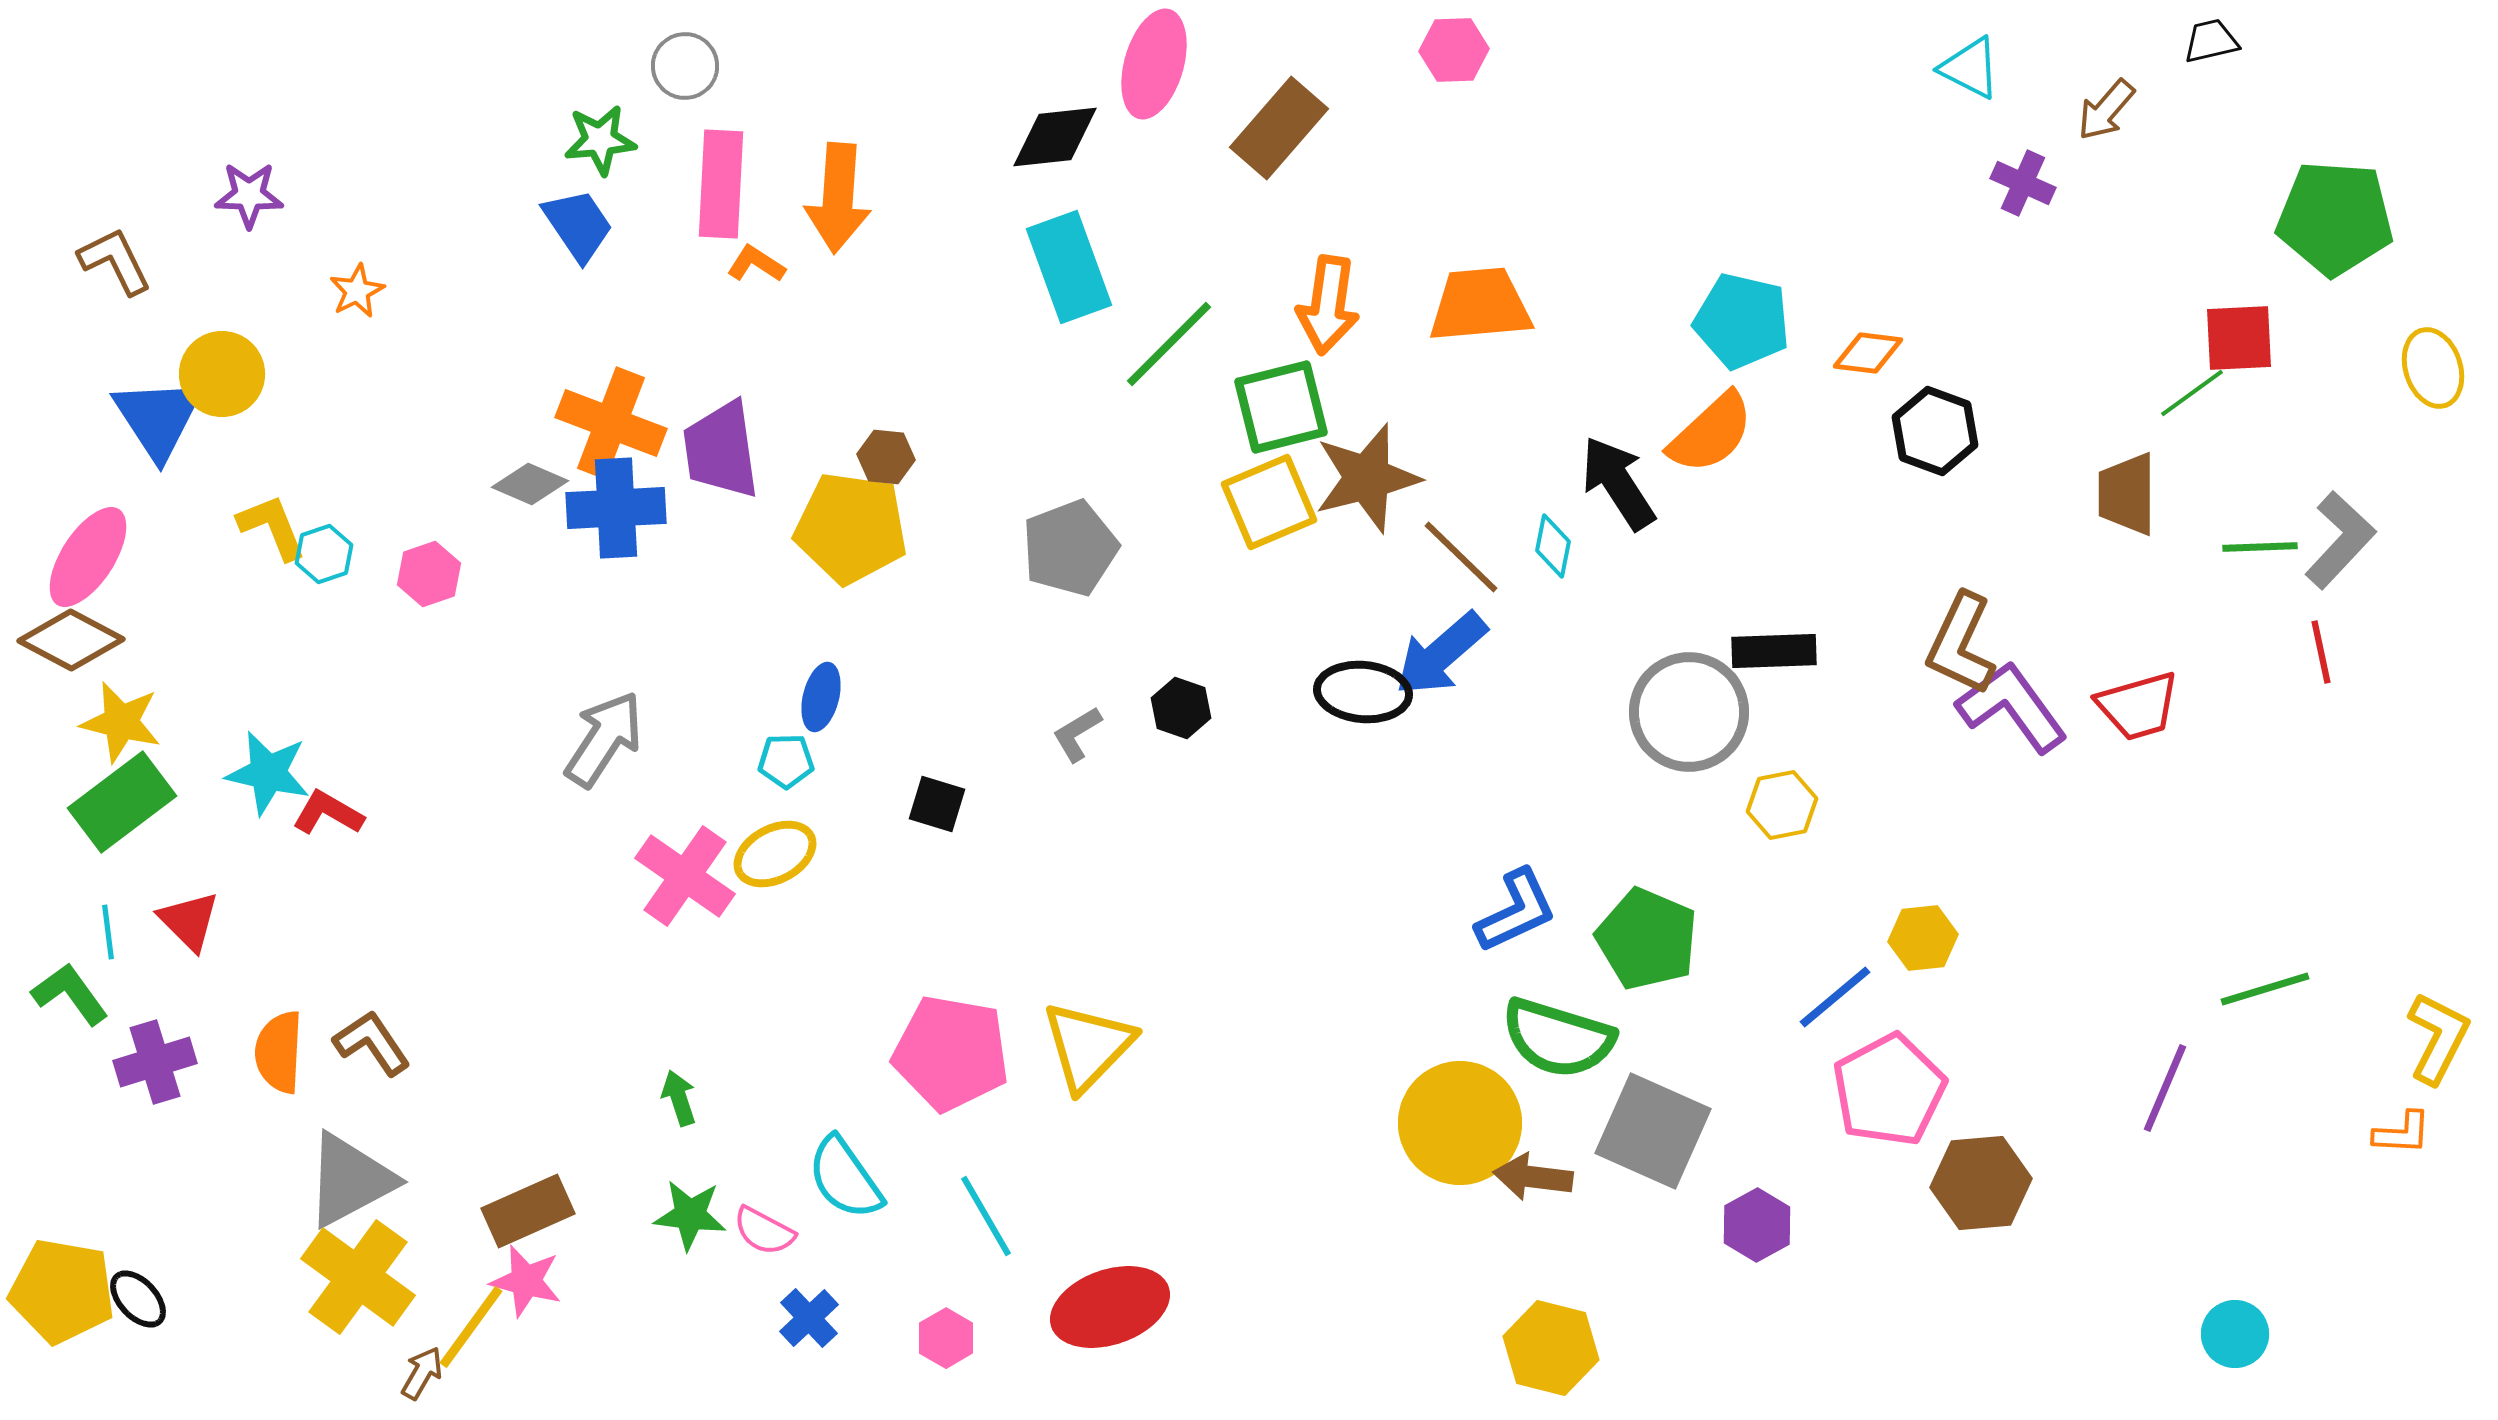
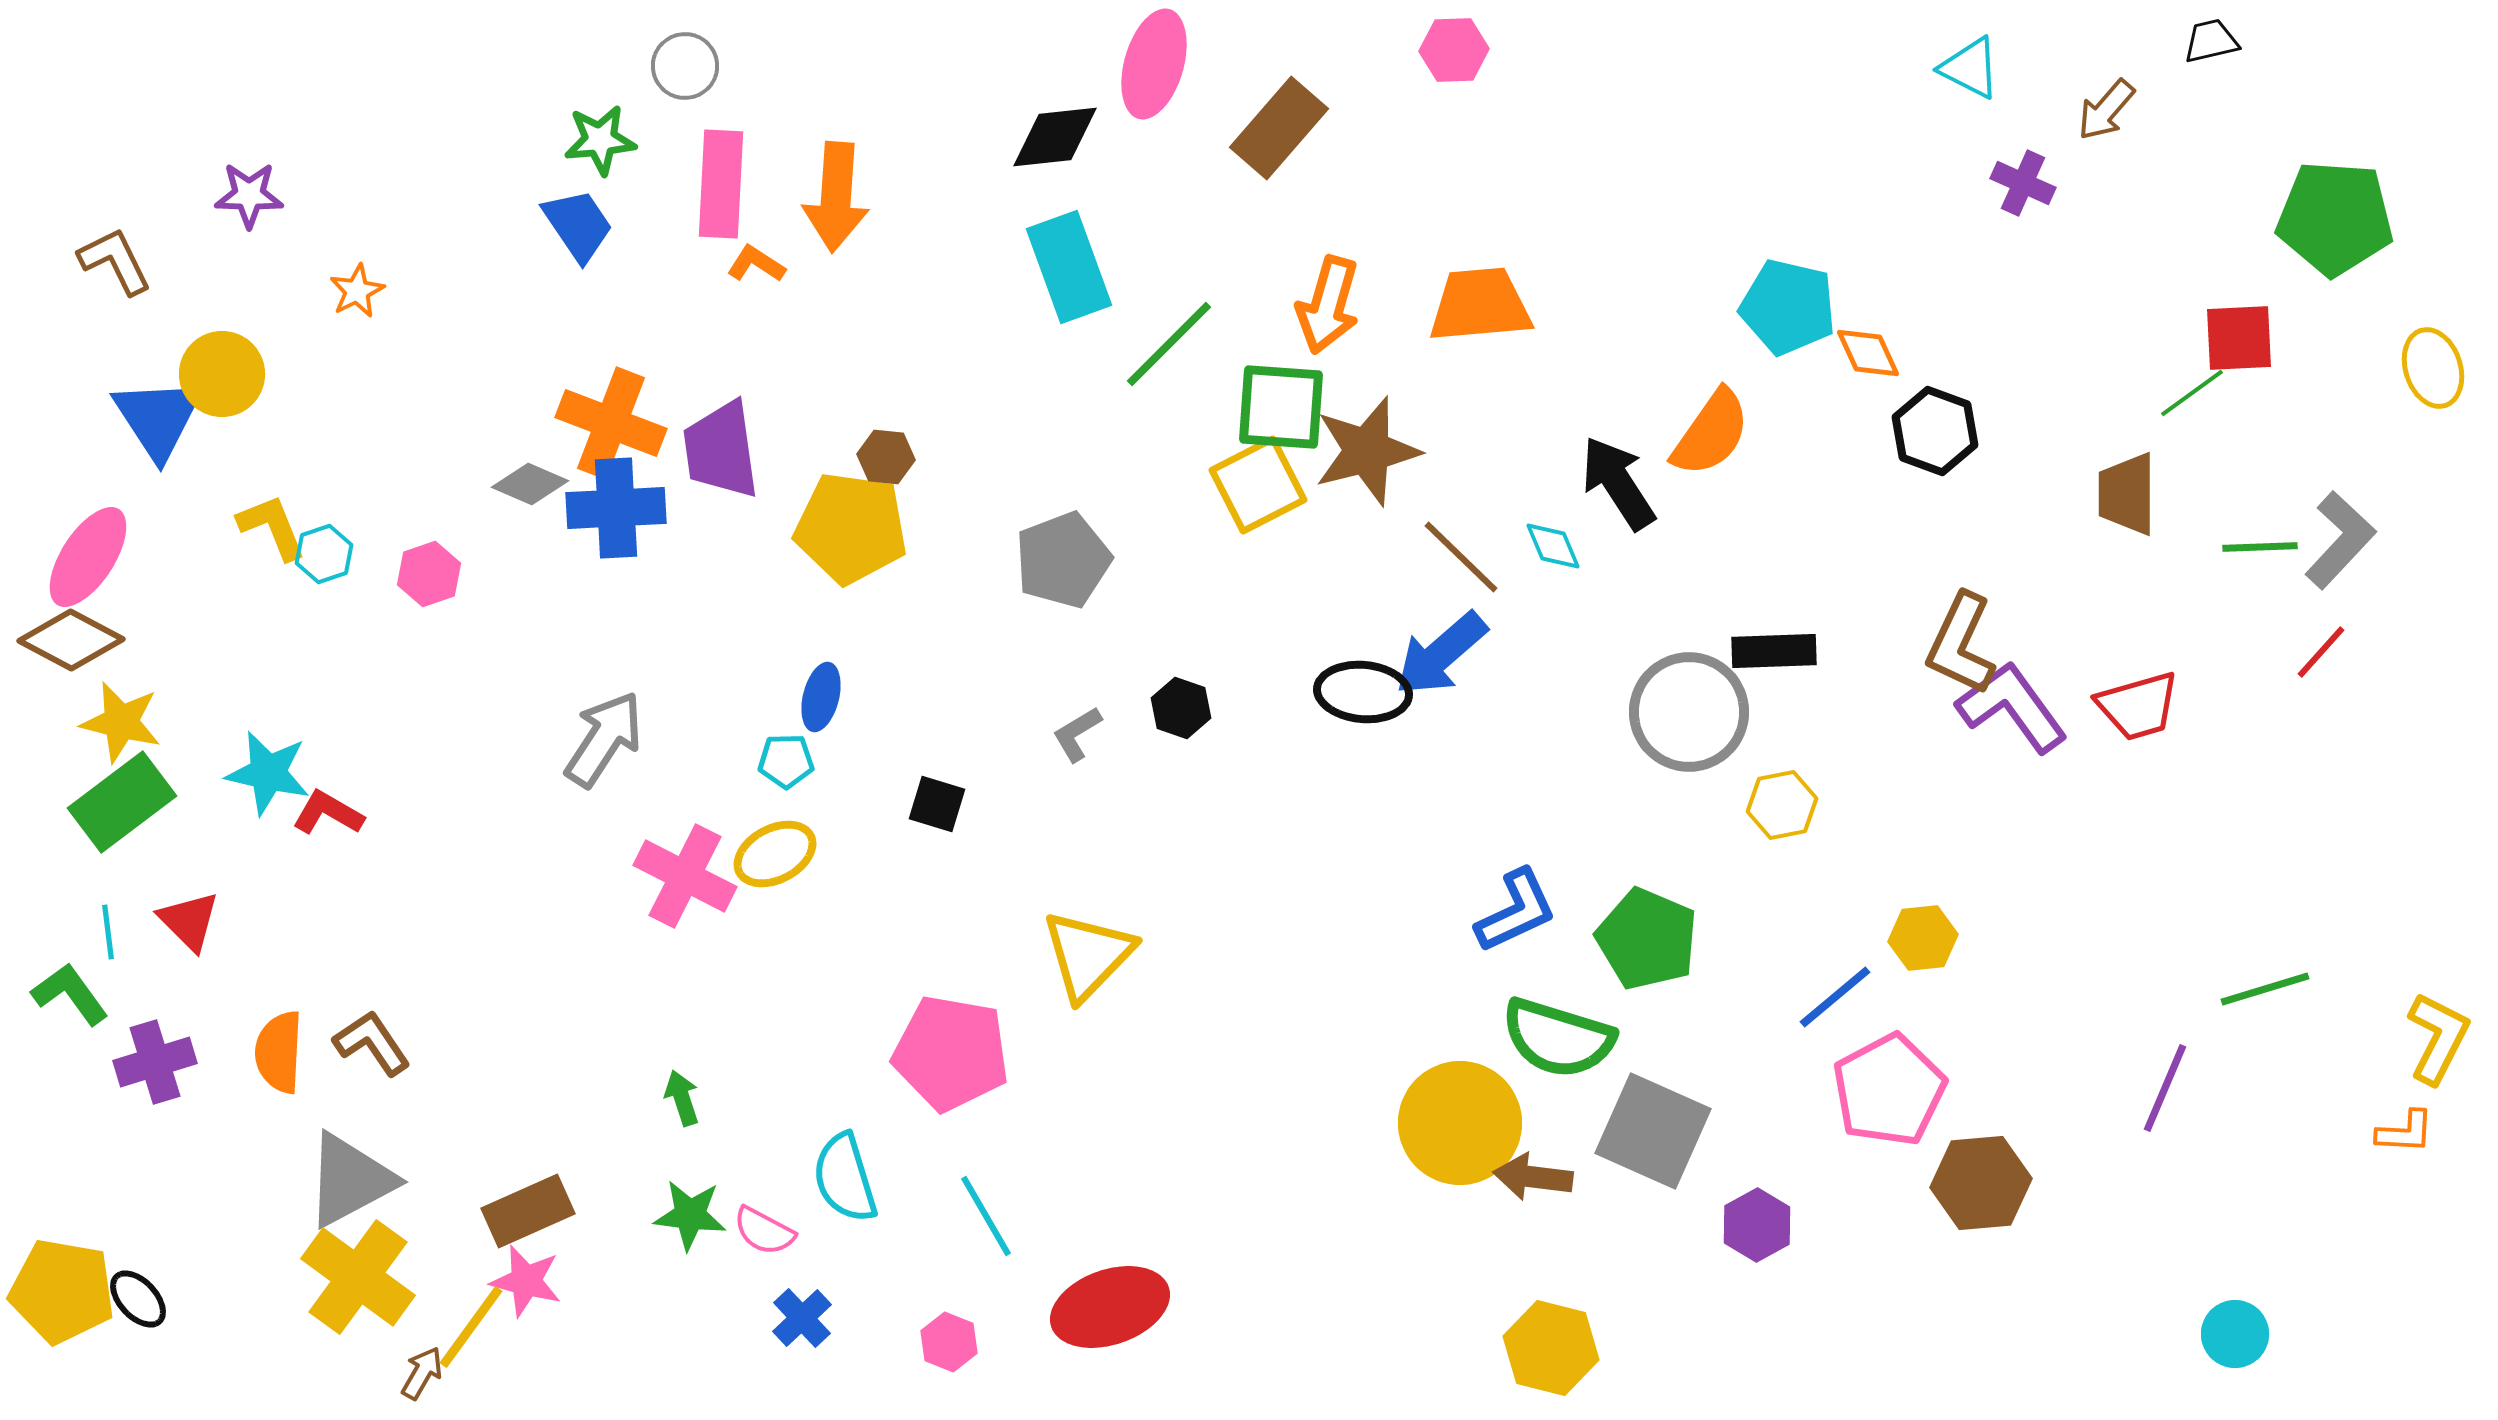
orange arrow at (838, 198): moved 2 px left, 1 px up
orange arrow at (1328, 305): rotated 8 degrees clockwise
cyan pentagon at (1742, 321): moved 46 px right, 14 px up
orange diamond at (1868, 353): rotated 58 degrees clockwise
green square at (1281, 407): rotated 18 degrees clockwise
orange semicircle at (1711, 433): rotated 12 degrees counterclockwise
brown star at (1367, 478): moved 27 px up
yellow square at (1269, 502): moved 11 px left, 17 px up; rotated 4 degrees counterclockwise
cyan diamond at (1553, 546): rotated 34 degrees counterclockwise
gray pentagon at (1070, 548): moved 7 px left, 12 px down
red line at (2321, 652): rotated 54 degrees clockwise
pink cross at (685, 876): rotated 8 degrees counterclockwise
yellow triangle at (1088, 1046): moved 91 px up
green arrow at (679, 1098): moved 3 px right
orange L-shape at (2402, 1133): moved 3 px right, 1 px up
cyan semicircle at (845, 1178): rotated 18 degrees clockwise
blue cross at (809, 1318): moved 7 px left
pink hexagon at (946, 1338): moved 3 px right, 4 px down; rotated 8 degrees counterclockwise
